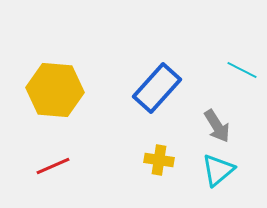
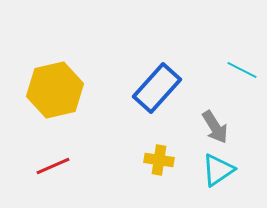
yellow hexagon: rotated 18 degrees counterclockwise
gray arrow: moved 2 px left, 1 px down
cyan triangle: rotated 6 degrees clockwise
